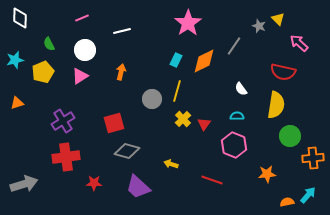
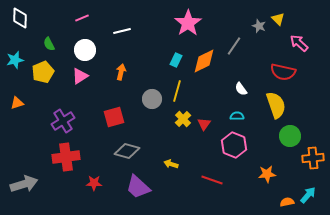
yellow semicircle: rotated 28 degrees counterclockwise
red square: moved 6 px up
